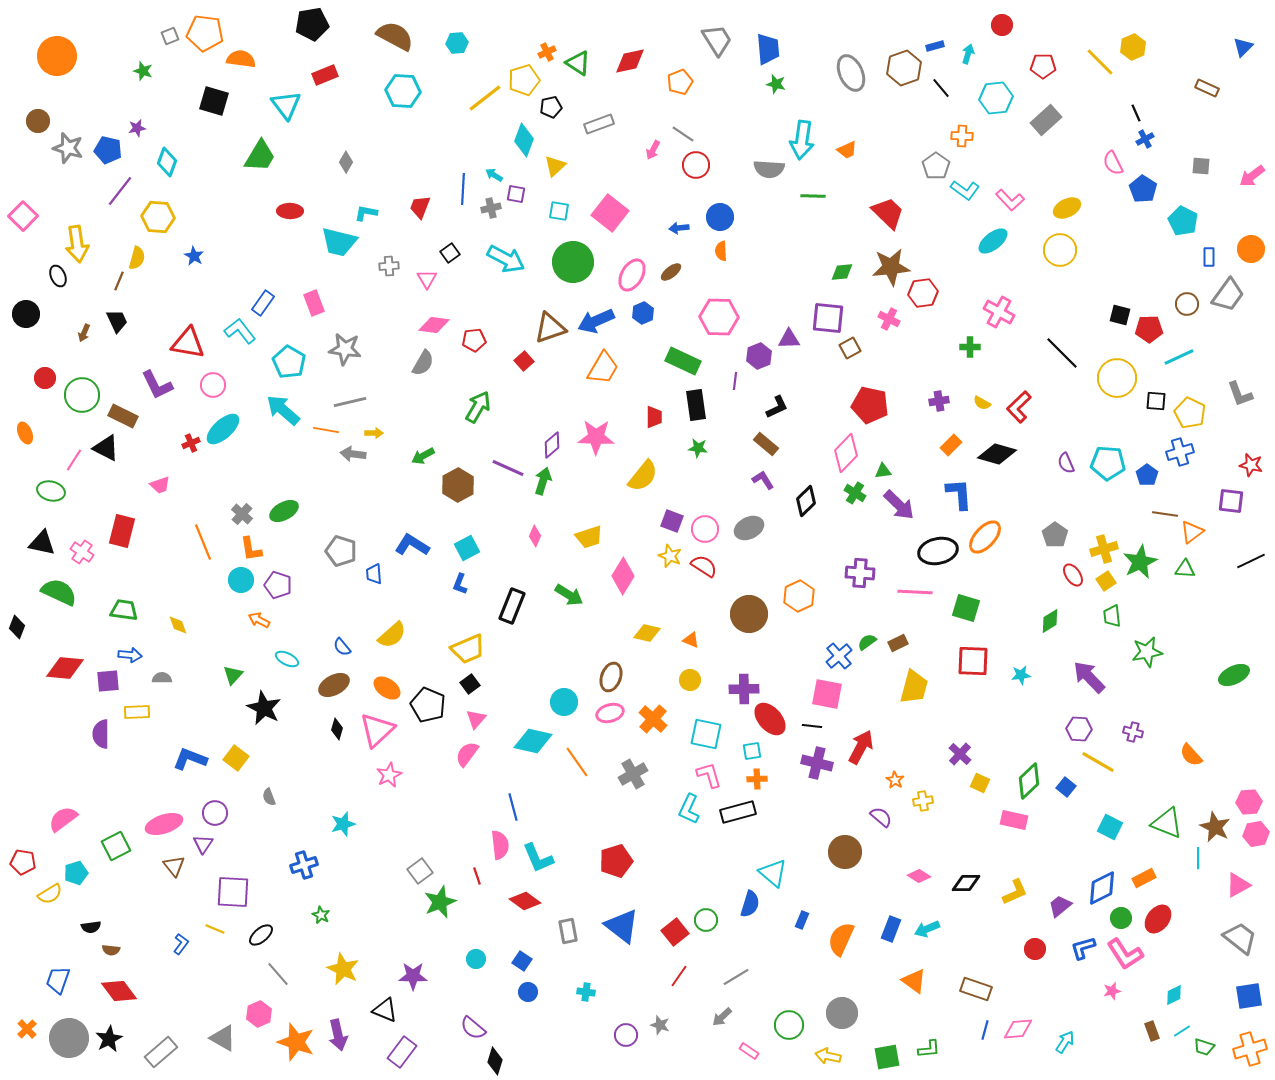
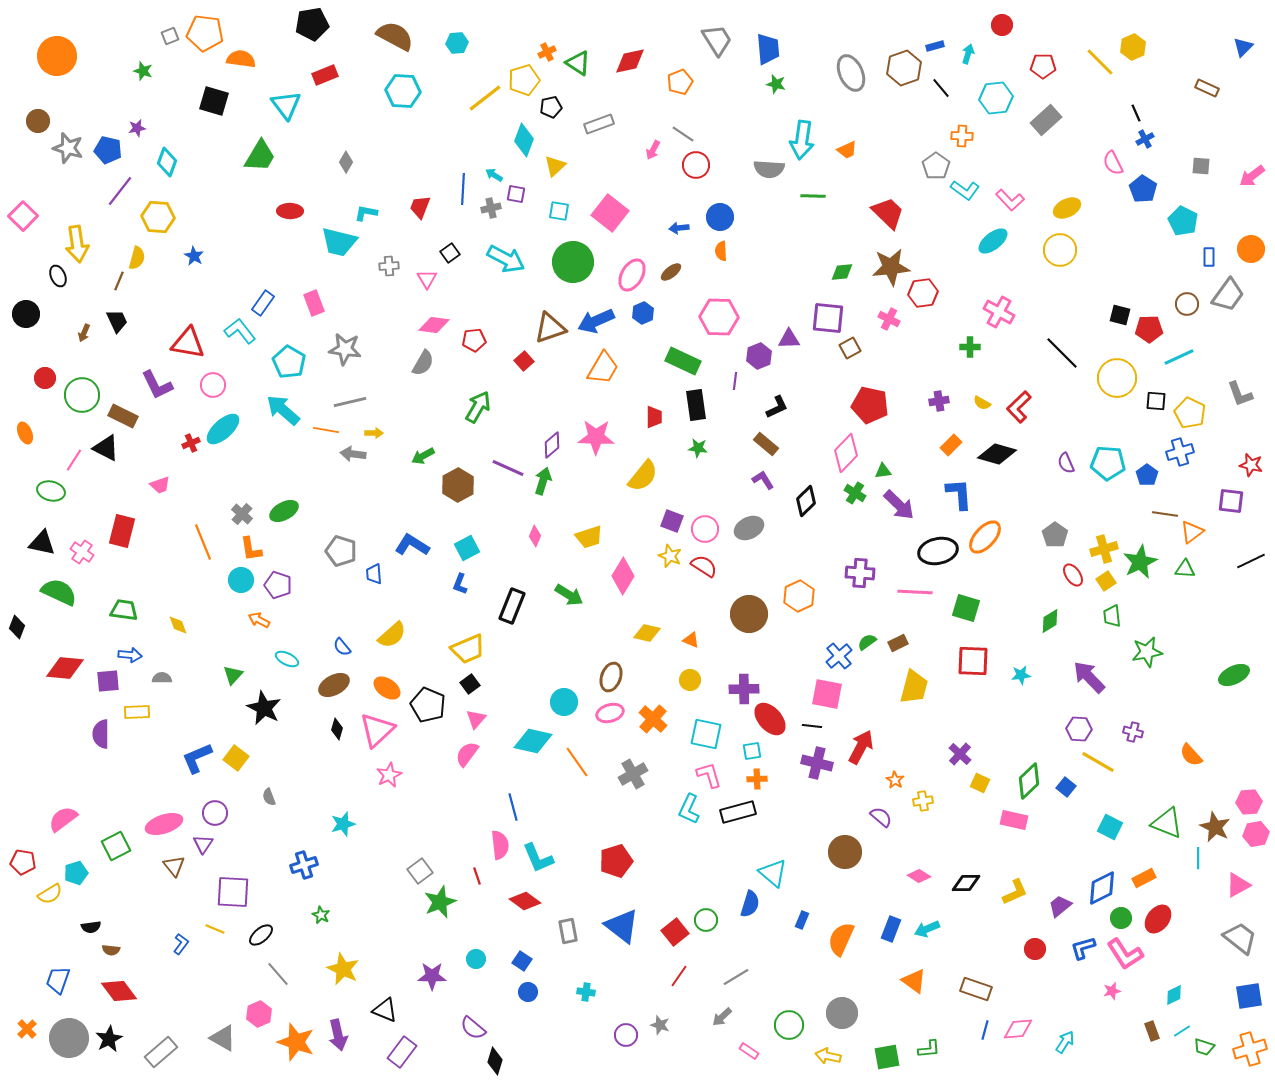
blue L-shape at (190, 759): moved 7 px right, 1 px up; rotated 44 degrees counterclockwise
purple star at (413, 976): moved 19 px right
